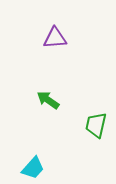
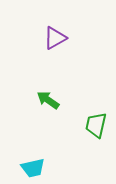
purple triangle: rotated 25 degrees counterclockwise
cyan trapezoid: rotated 35 degrees clockwise
